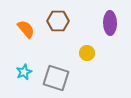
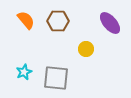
purple ellipse: rotated 40 degrees counterclockwise
orange semicircle: moved 9 px up
yellow circle: moved 1 px left, 4 px up
gray square: rotated 12 degrees counterclockwise
